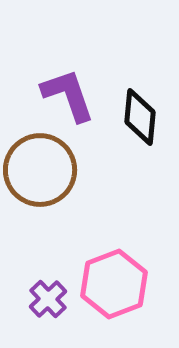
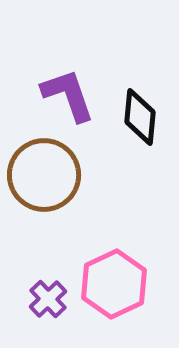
brown circle: moved 4 px right, 5 px down
pink hexagon: rotated 4 degrees counterclockwise
